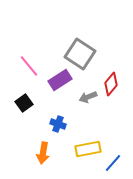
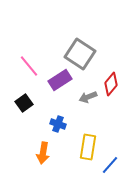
yellow rectangle: moved 2 px up; rotated 70 degrees counterclockwise
blue line: moved 3 px left, 2 px down
